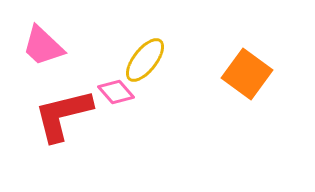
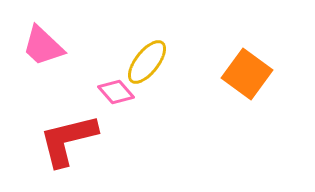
yellow ellipse: moved 2 px right, 2 px down
red L-shape: moved 5 px right, 25 px down
